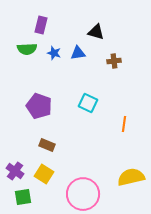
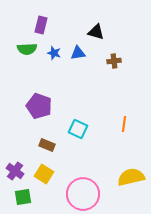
cyan square: moved 10 px left, 26 px down
